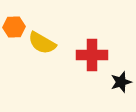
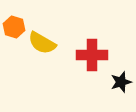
orange hexagon: rotated 20 degrees clockwise
